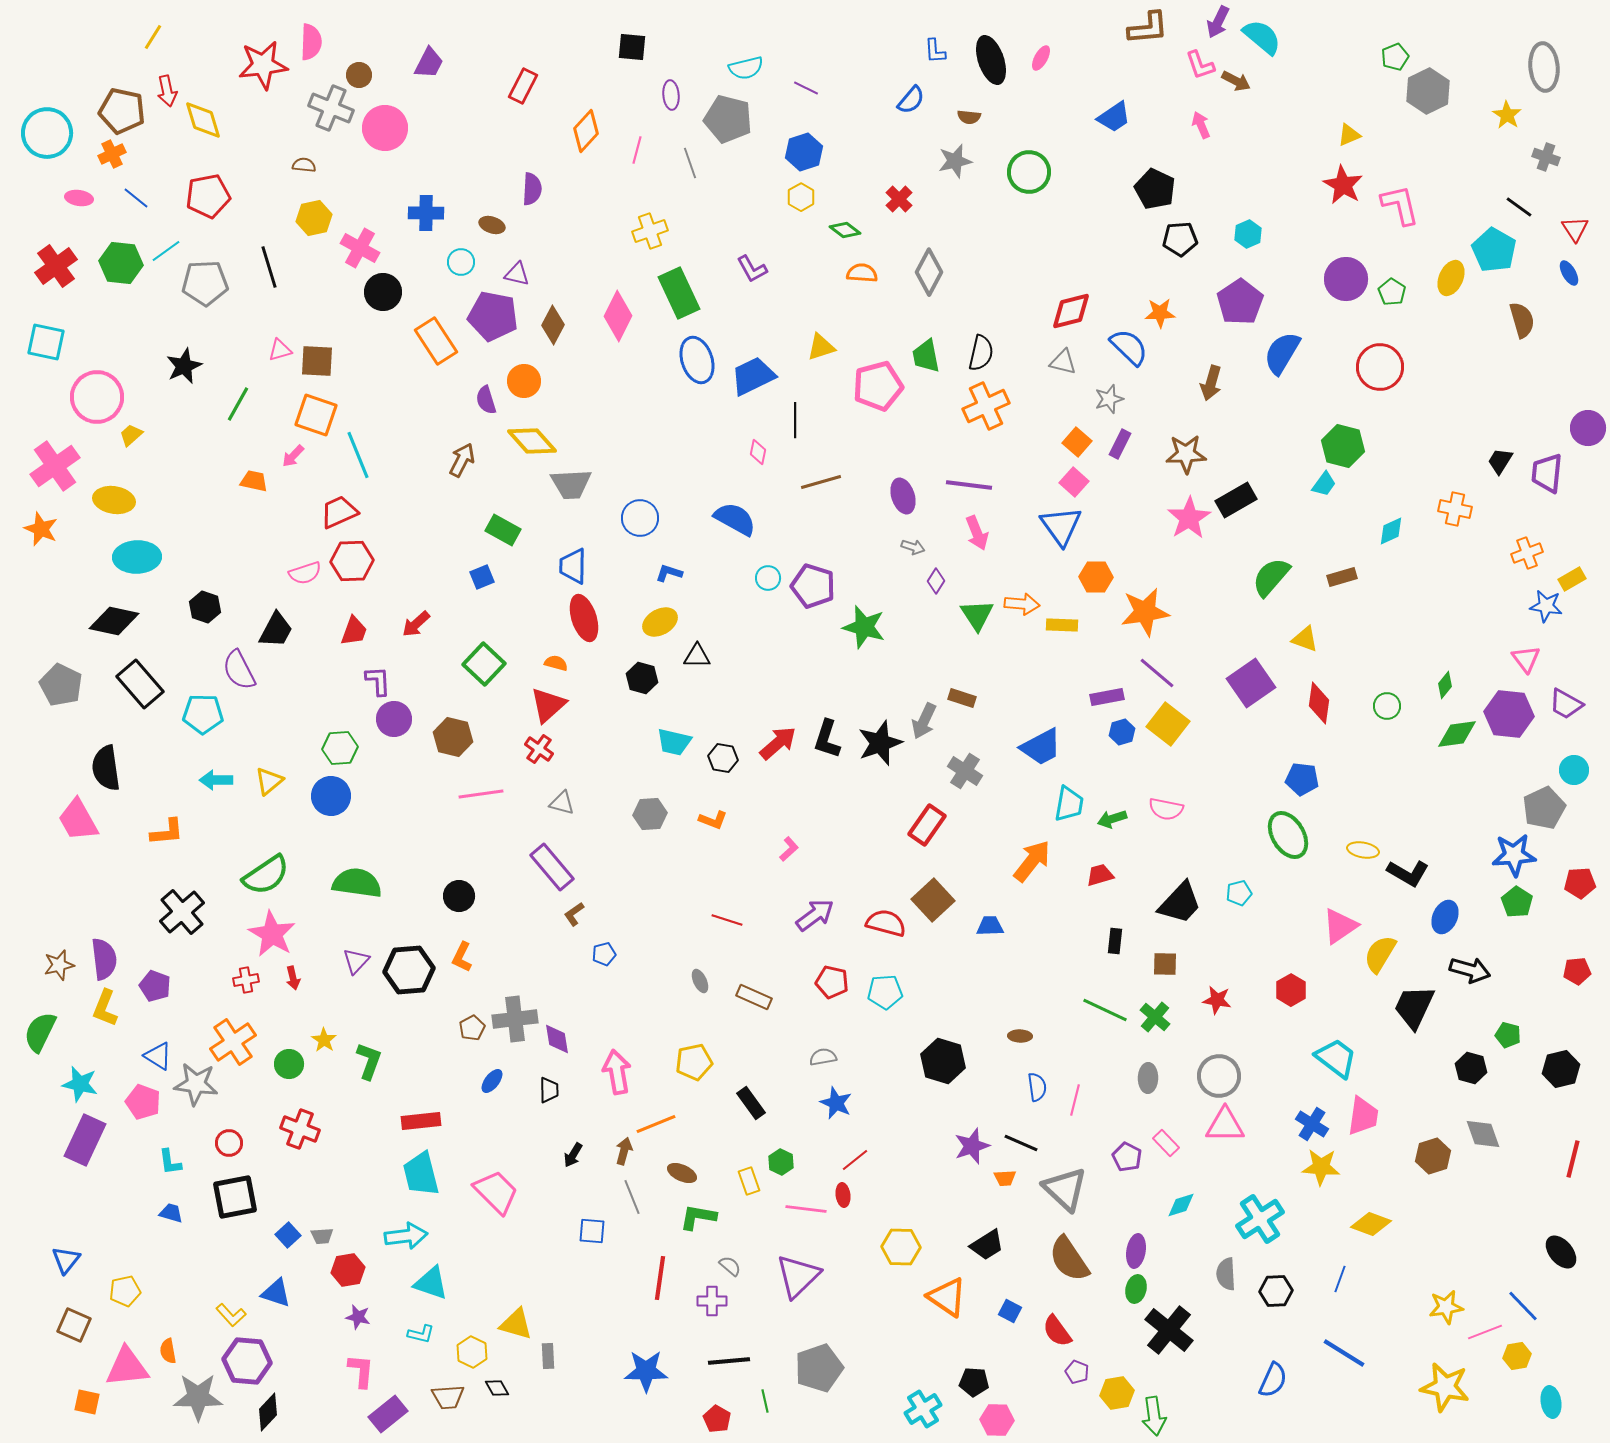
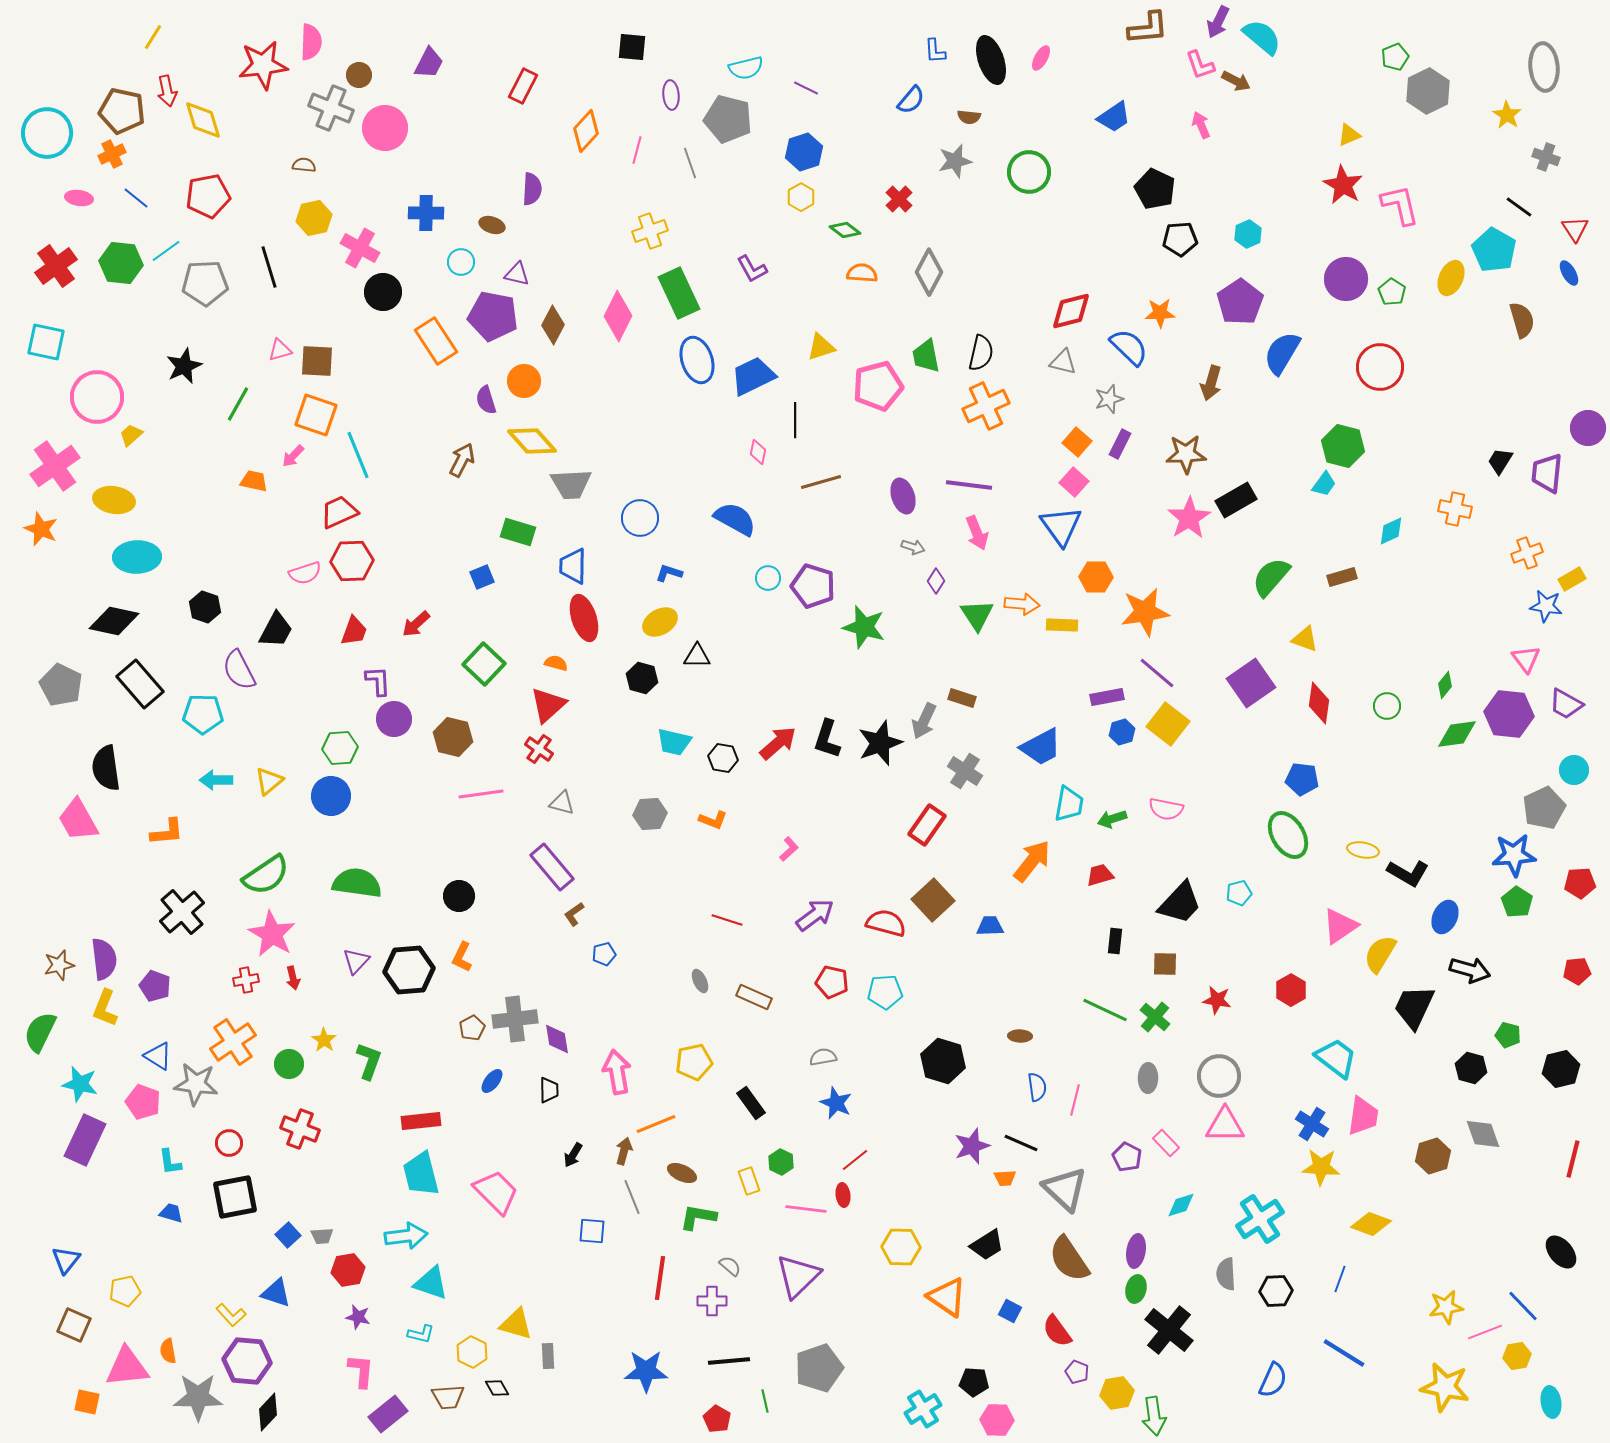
green rectangle at (503, 530): moved 15 px right, 2 px down; rotated 12 degrees counterclockwise
